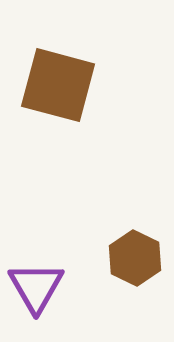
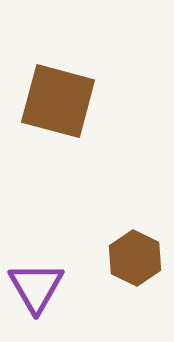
brown square: moved 16 px down
